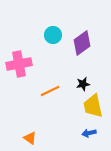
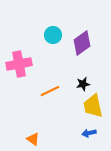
orange triangle: moved 3 px right, 1 px down
